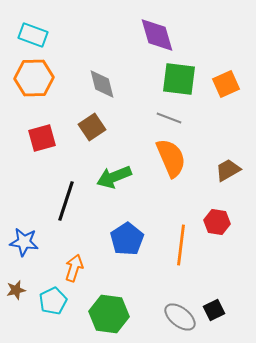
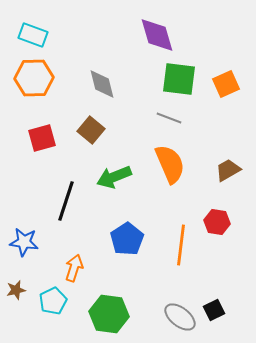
brown square: moved 1 px left, 3 px down; rotated 16 degrees counterclockwise
orange semicircle: moved 1 px left, 6 px down
